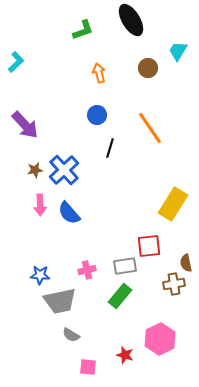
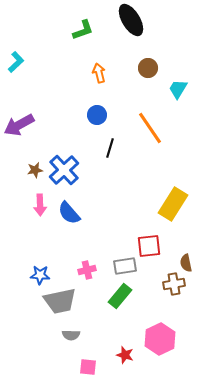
cyan trapezoid: moved 38 px down
purple arrow: moved 6 px left; rotated 104 degrees clockwise
gray semicircle: rotated 30 degrees counterclockwise
